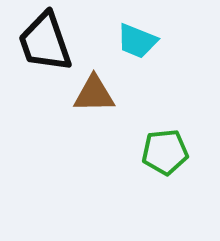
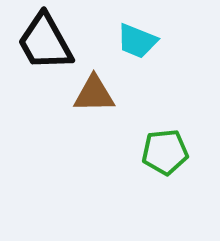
black trapezoid: rotated 10 degrees counterclockwise
